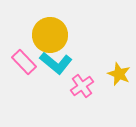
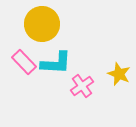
yellow circle: moved 8 px left, 11 px up
cyan L-shape: rotated 36 degrees counterclockwise
